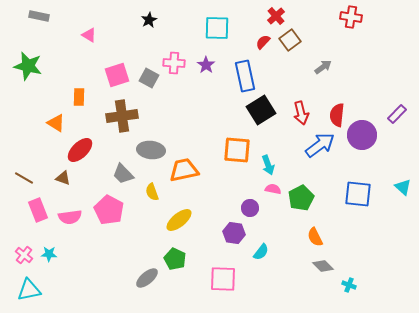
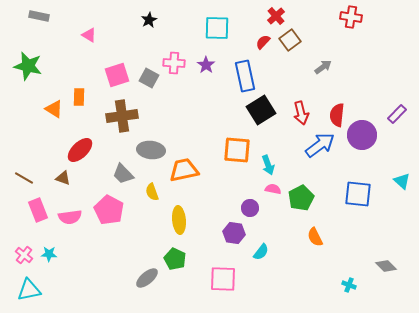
orange triangle at (56, 123): moved 2 px left, 14 px up
cyan triangle at (403, 187): moved 1 px left, 6 px up
yellow ellipse at (179, 220): rotated 56 degrees counterclockwise
gray diamond at (323, 266): moved 63 px right
